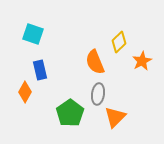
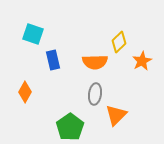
orange semicircle: rotated 70 degrees counterclockwise
blue rectangle: moved 13 px right, 10 px up
gray ellipse: moved 3 px left
green pentagon: moved 14 px down
orange triangle: moved 1 px right, 2 px up
